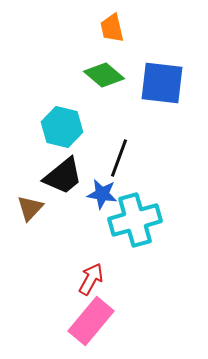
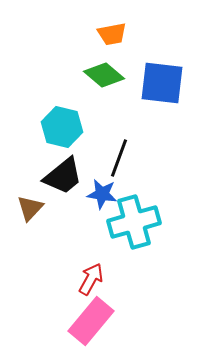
orange trapezoid: moved 6 px down; rotated 88 degrees counterclockwise
cyan cross: moved 1 px left, 2 px down
